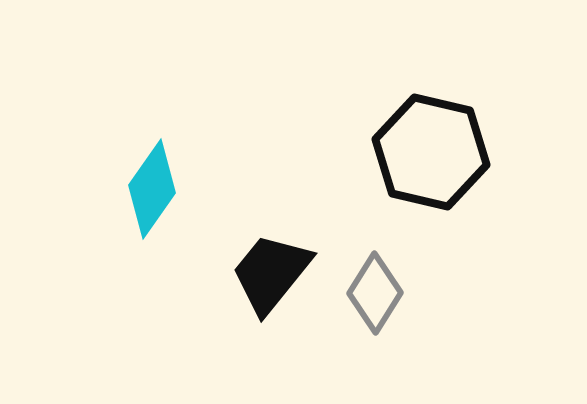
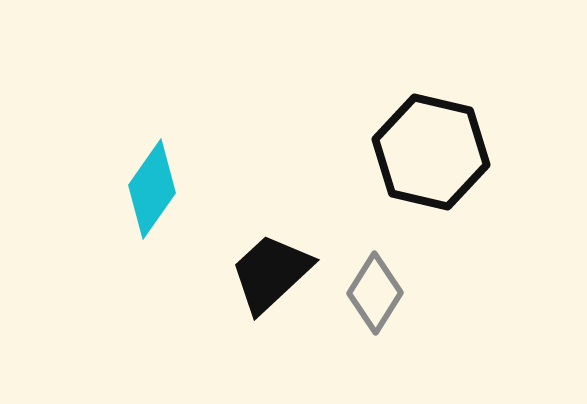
black trapezoid: rotated 8 degrees clockwise
